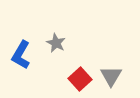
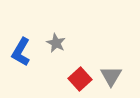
blue L-shape: moved 3 px up
